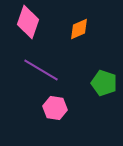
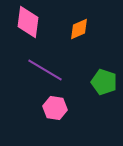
pink diamond: rotated 12 degrees counterclockwise
purple line: moved 4 px right
green pentagon: moved 1 px up
